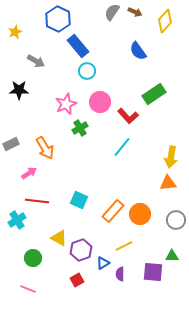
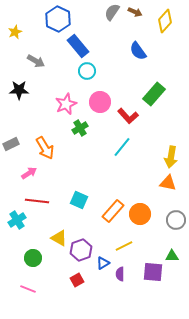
green rectangle: rotated 15 degrees counterclockwise
orange triangle: rotated 18 degrees clockwise
